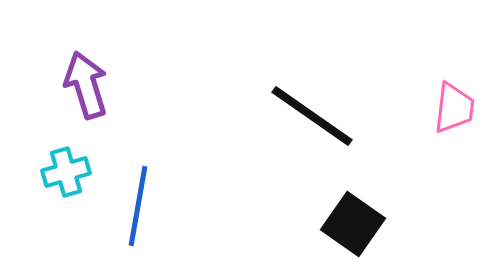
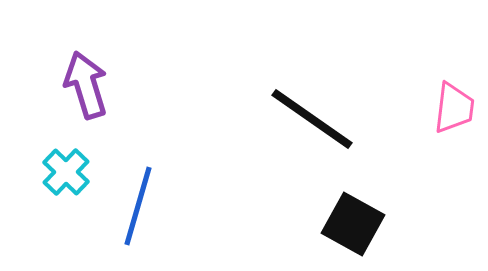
black line: moved 3 px down
cyan cross: rotated 30 degrees counterclockwise
blue line: rotated 6 degrees clockwise
black square: rotated 6 degrees counterclockwise
